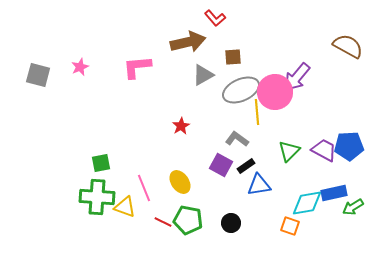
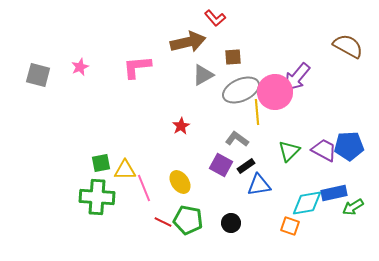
yellow triangle: moved 37 px up; rotated 20 degrees counterclockwise
